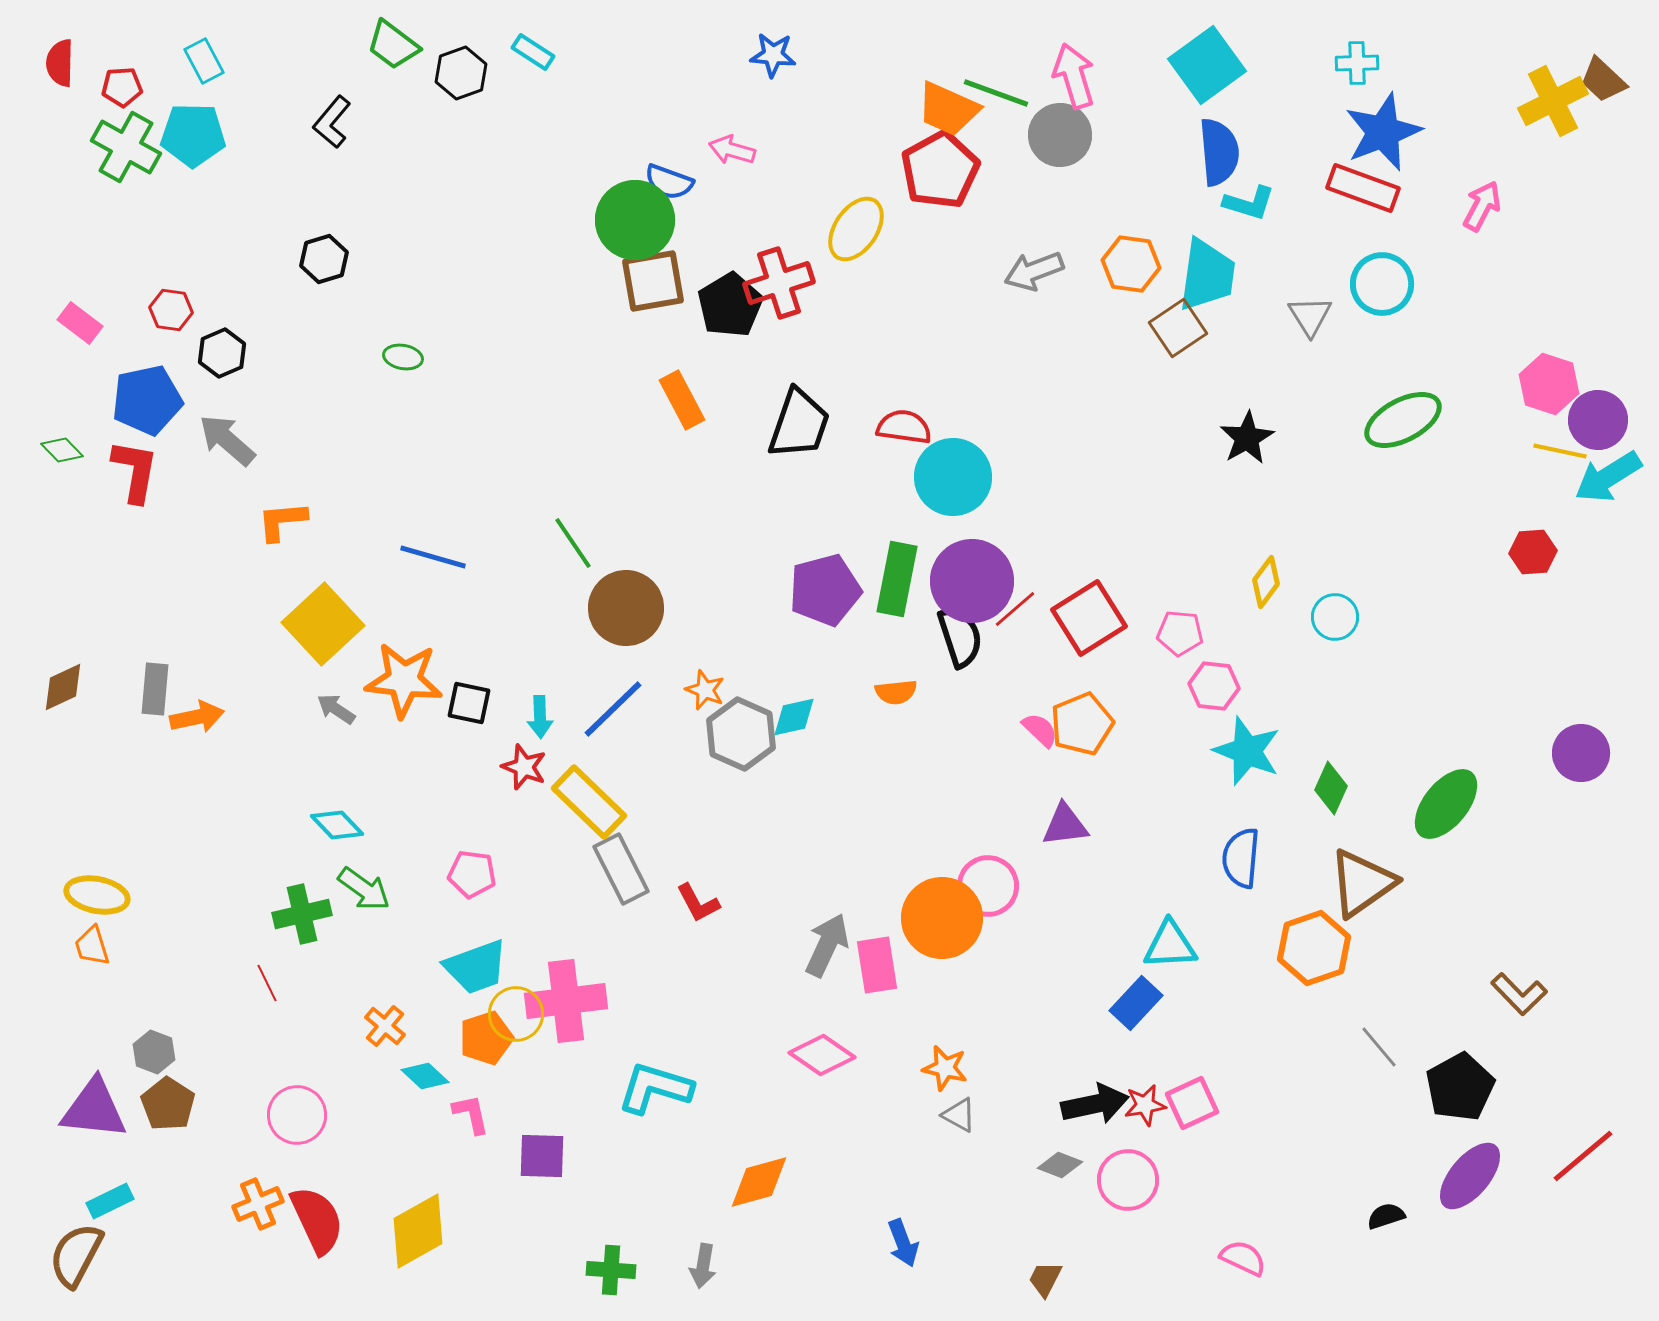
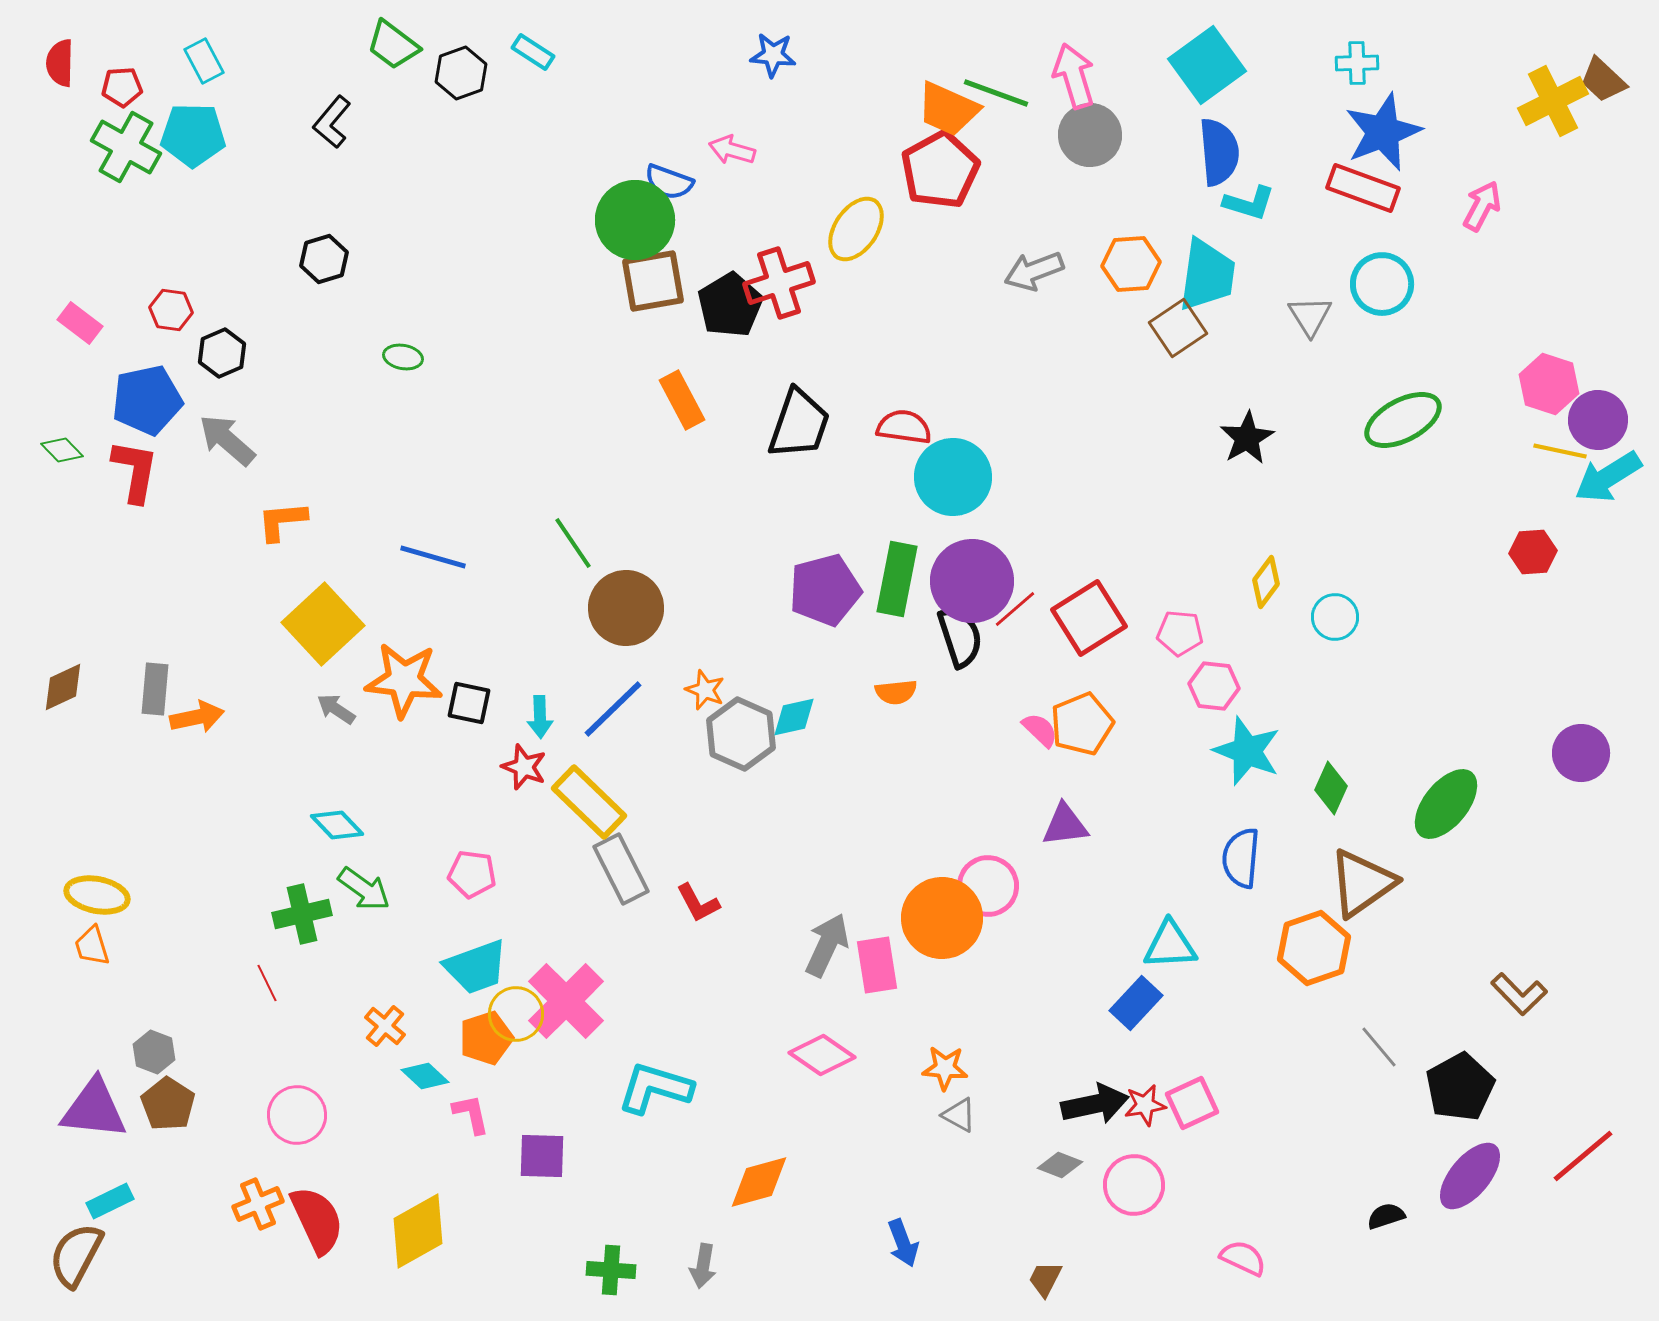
gray circle at (1060, 135): moved 30 px right
orange hexagon at (1131, 264): rotated 12 degrees counterclockwise
pink cross at (566, 1001): rotated 38 degrees counterclockwise
orange star at (945, 1068): rotated 9 degrees counterclockwise
pink circle at (1128, 1180): moved 6 px right, 5 px down
